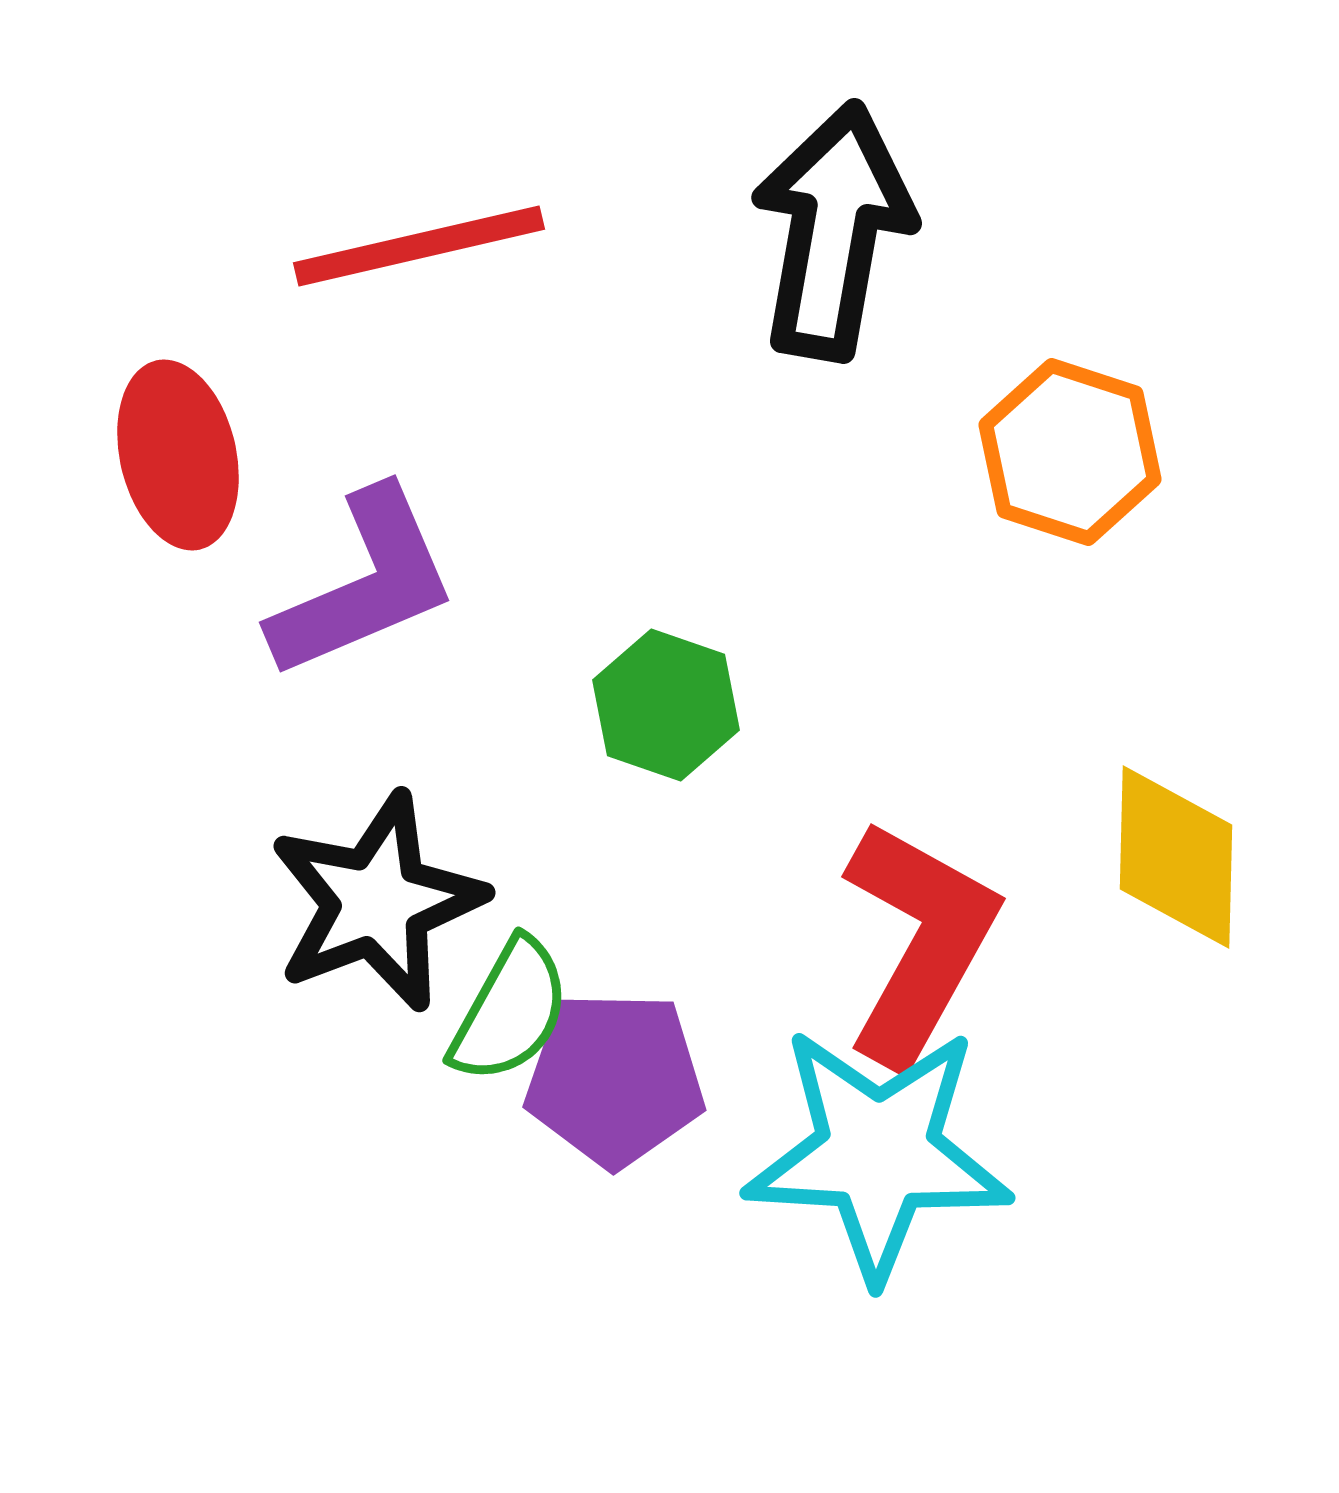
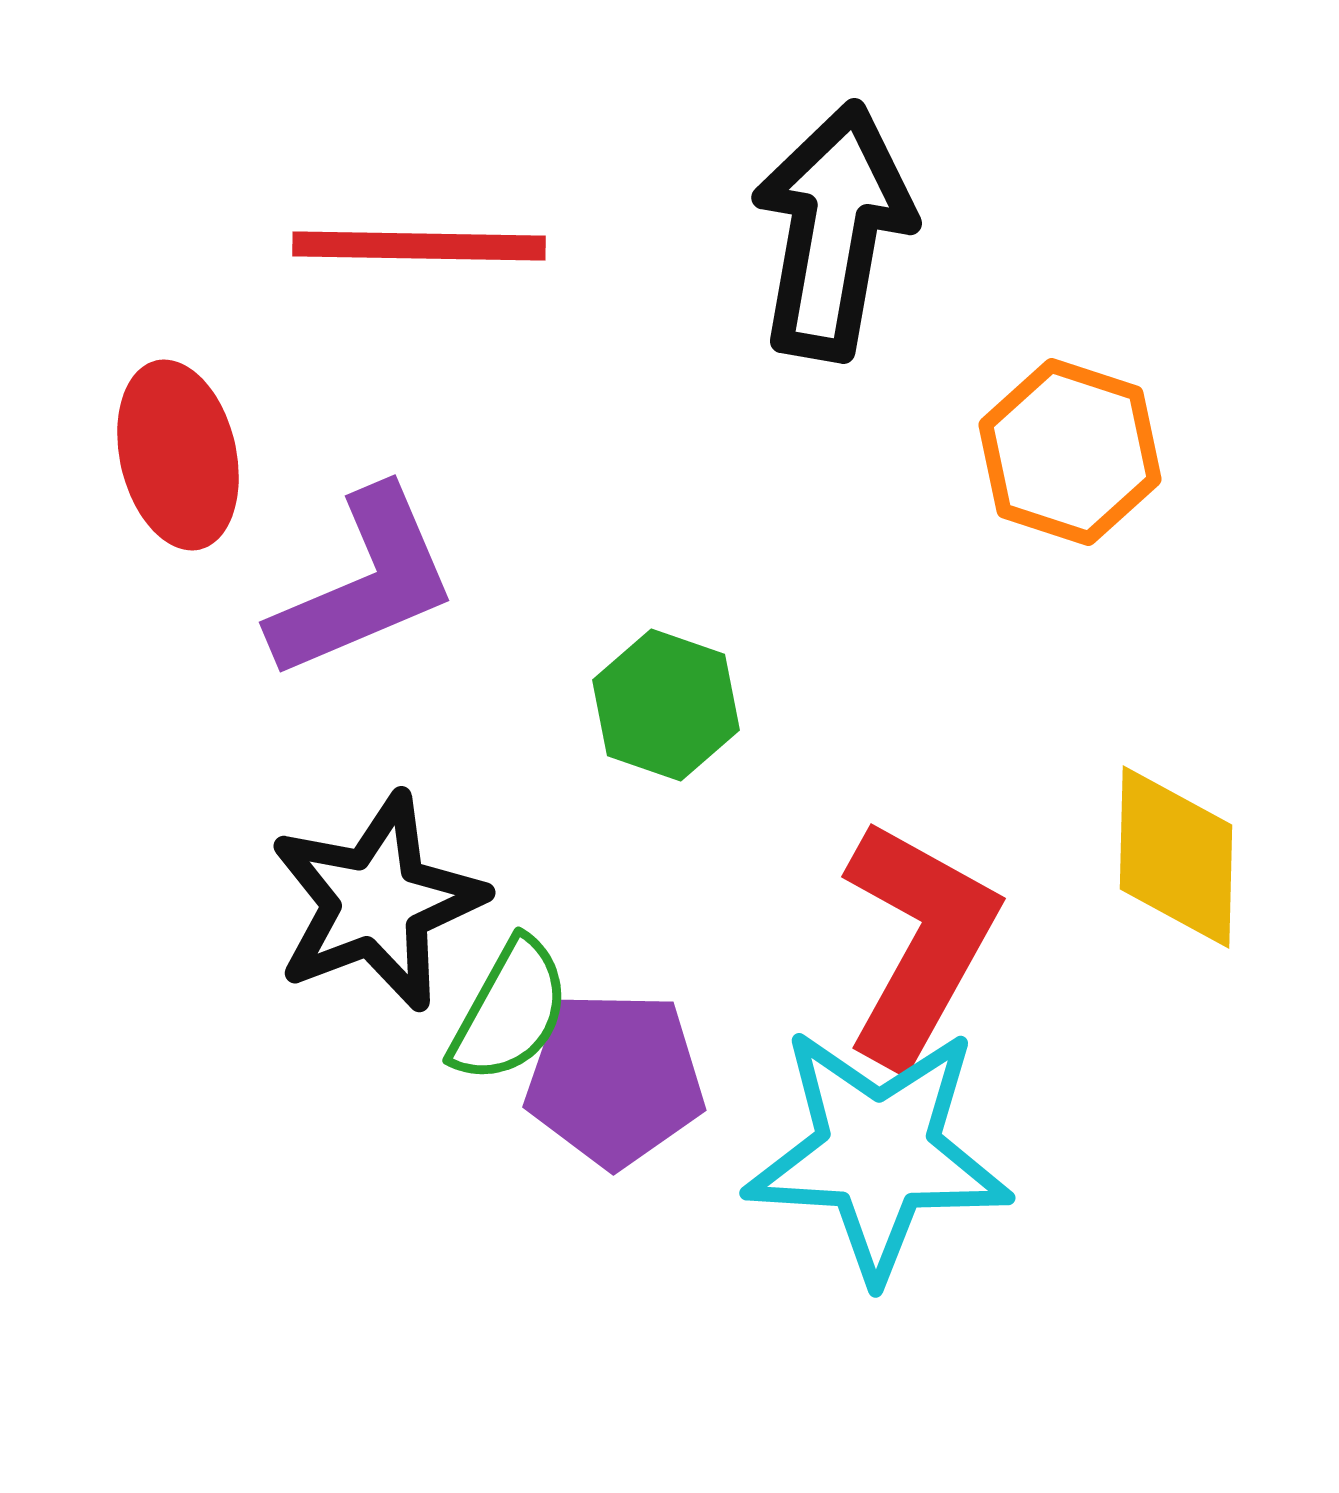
red line: rotated 14 degrees clockwise
